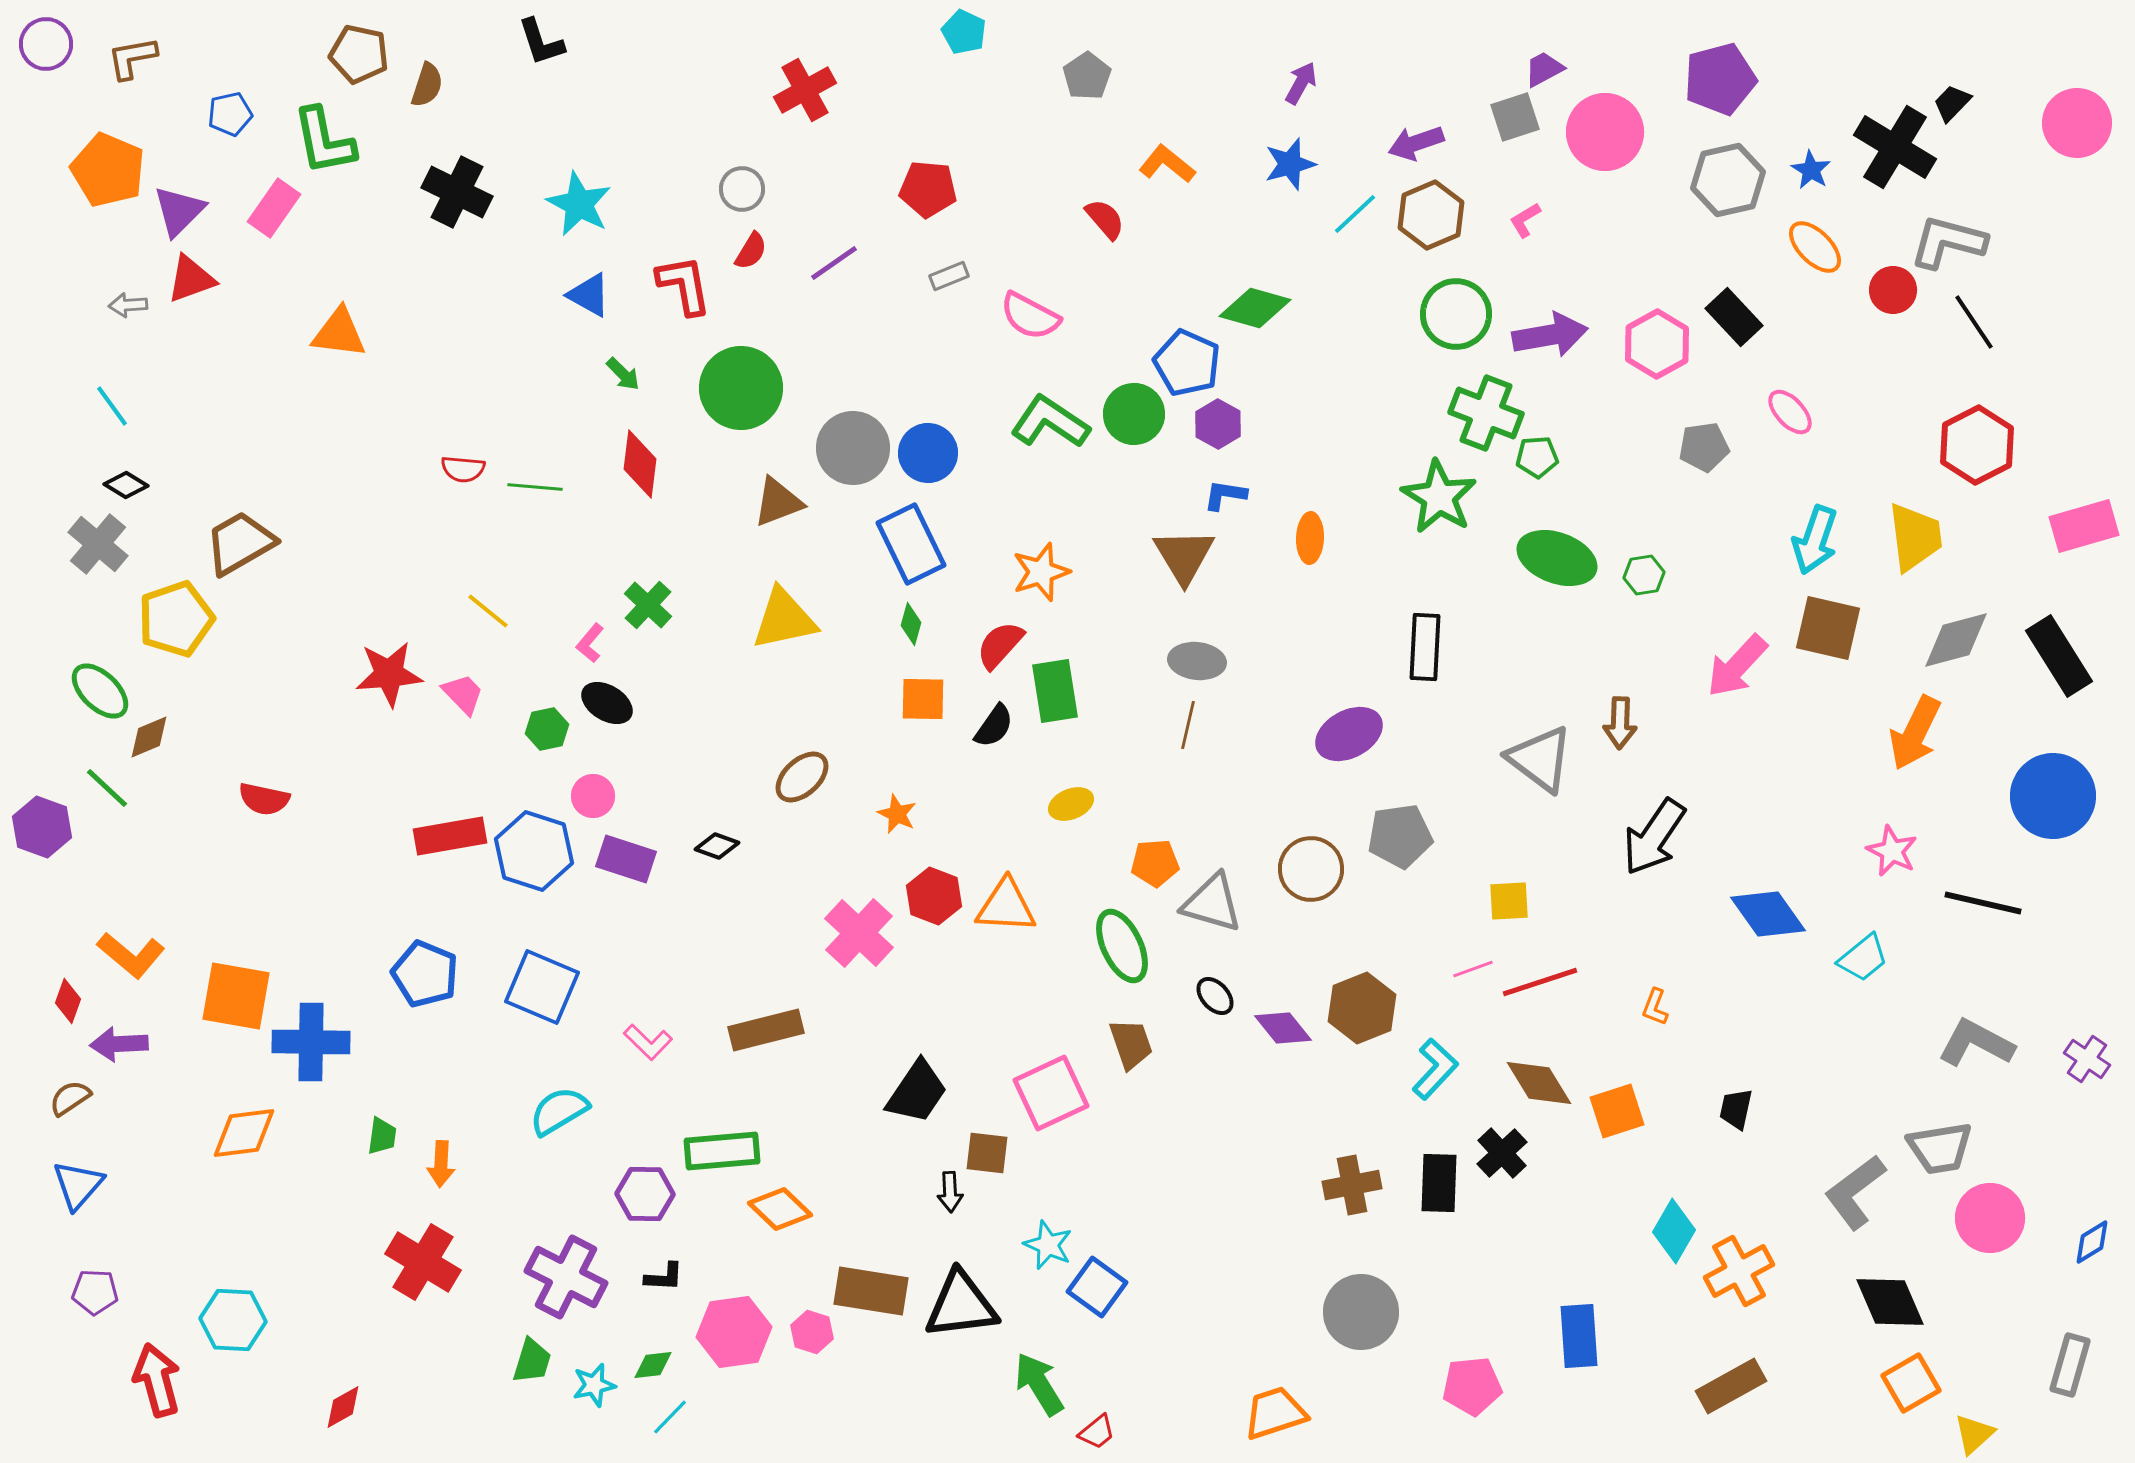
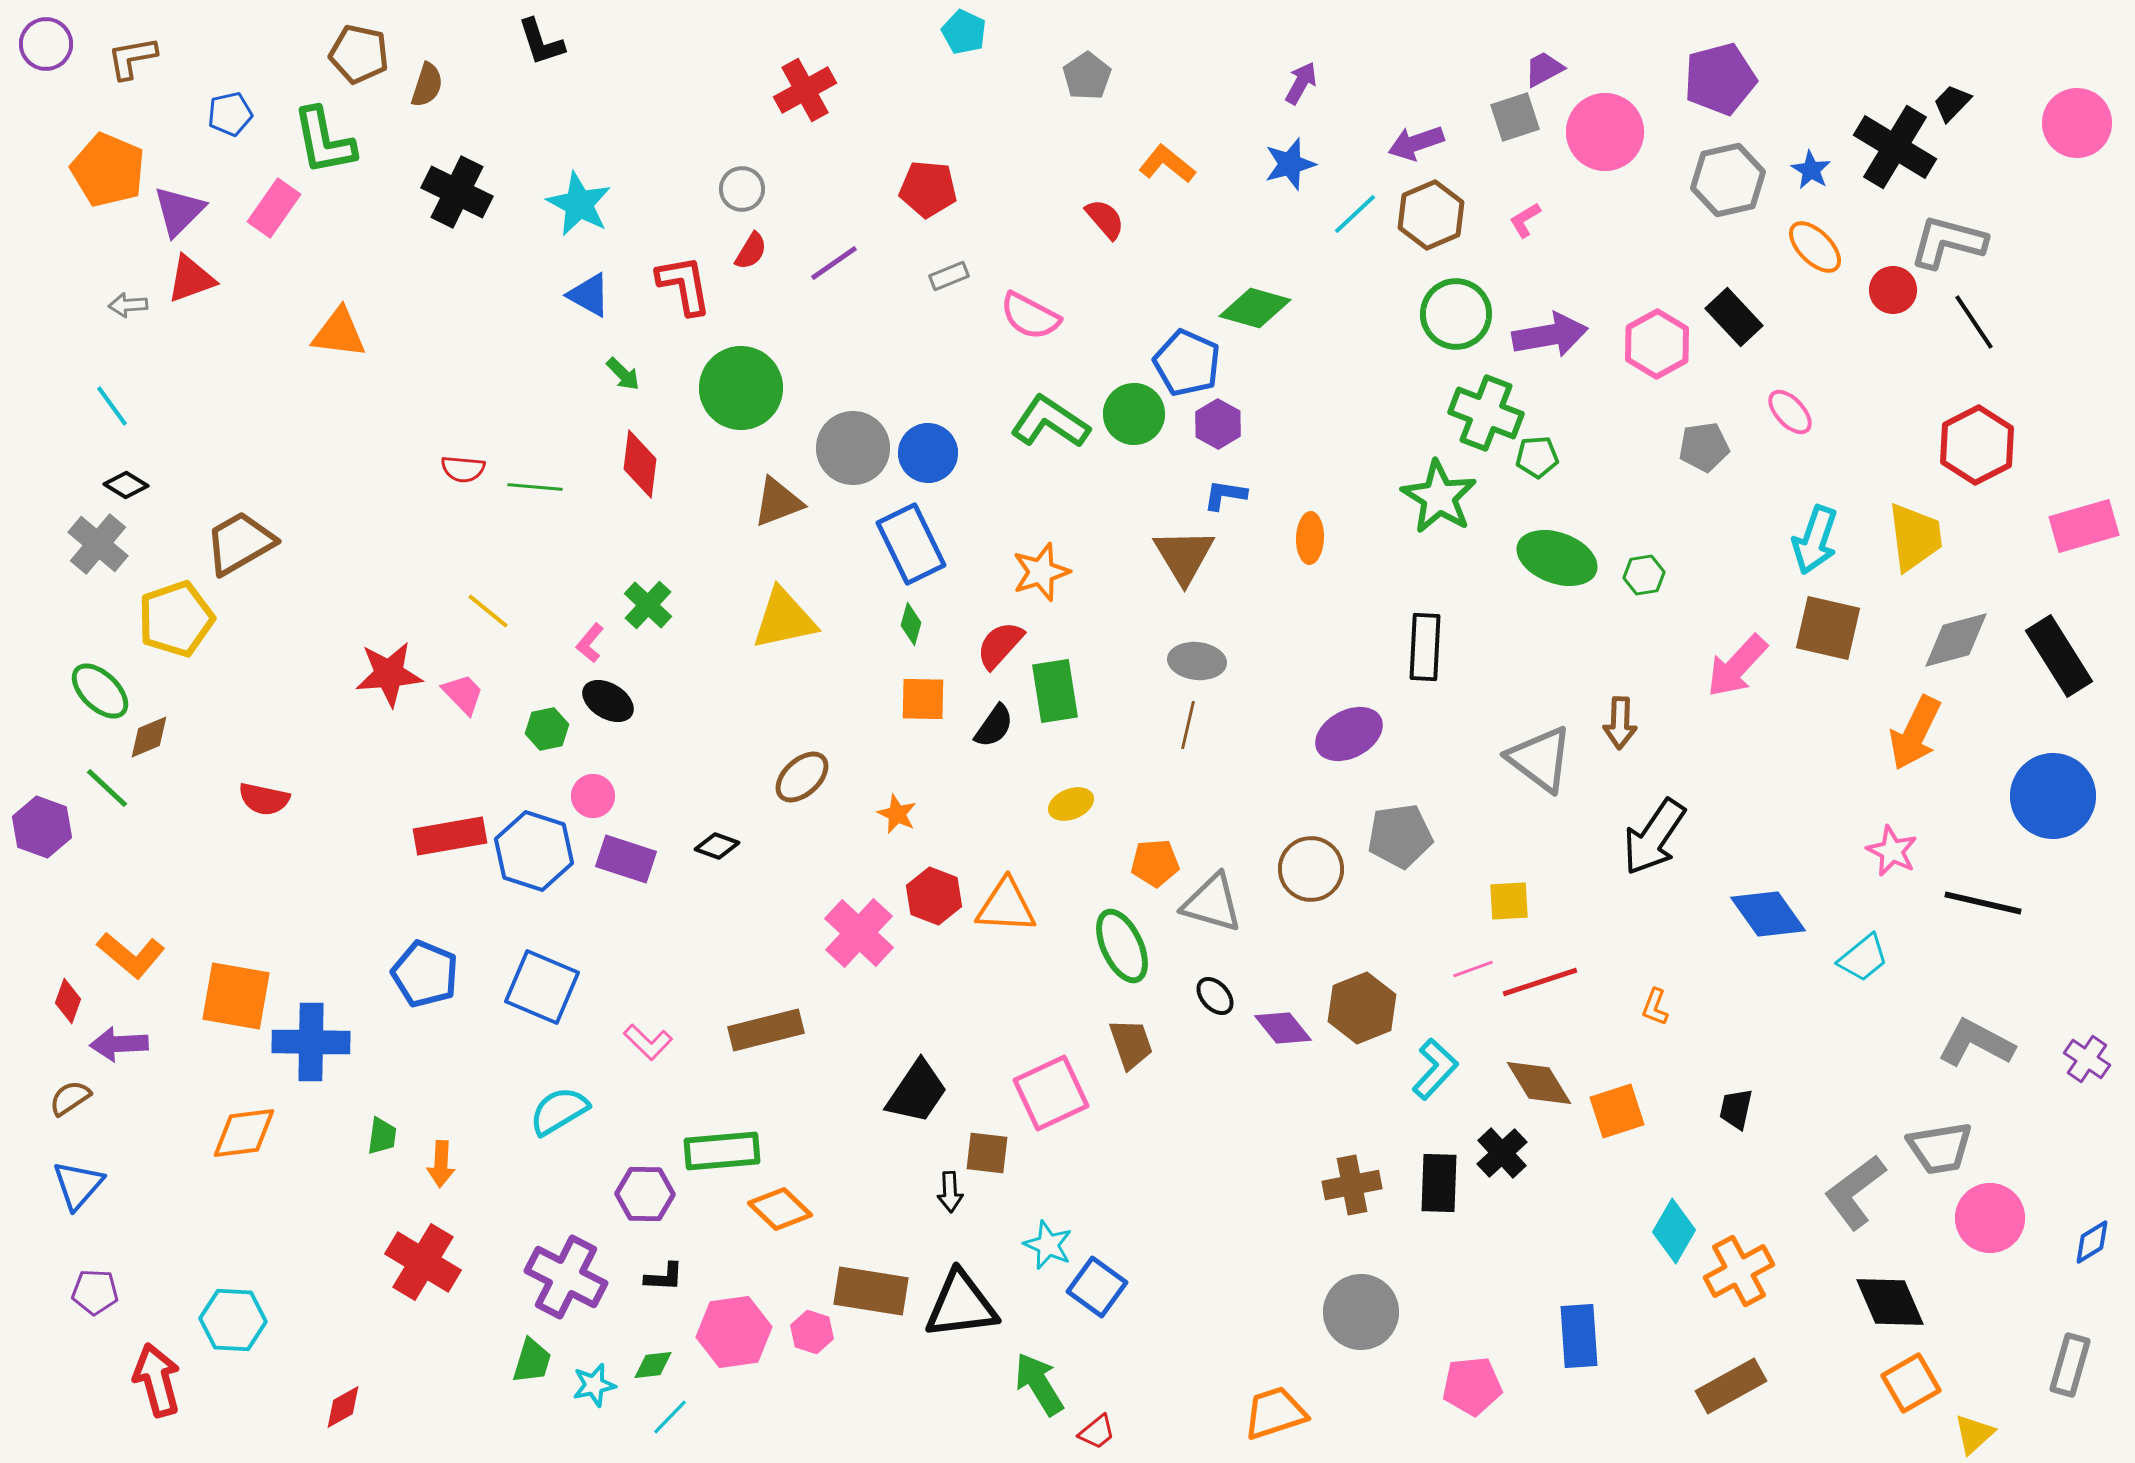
black ellipse at (607, 703): moved 1 px right, 2 px up
